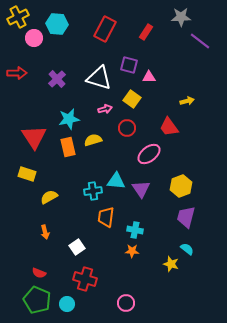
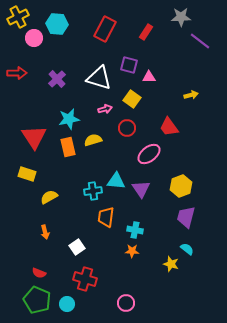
yellow arrow at (187, 101): moved 4 px right, 6 px up
